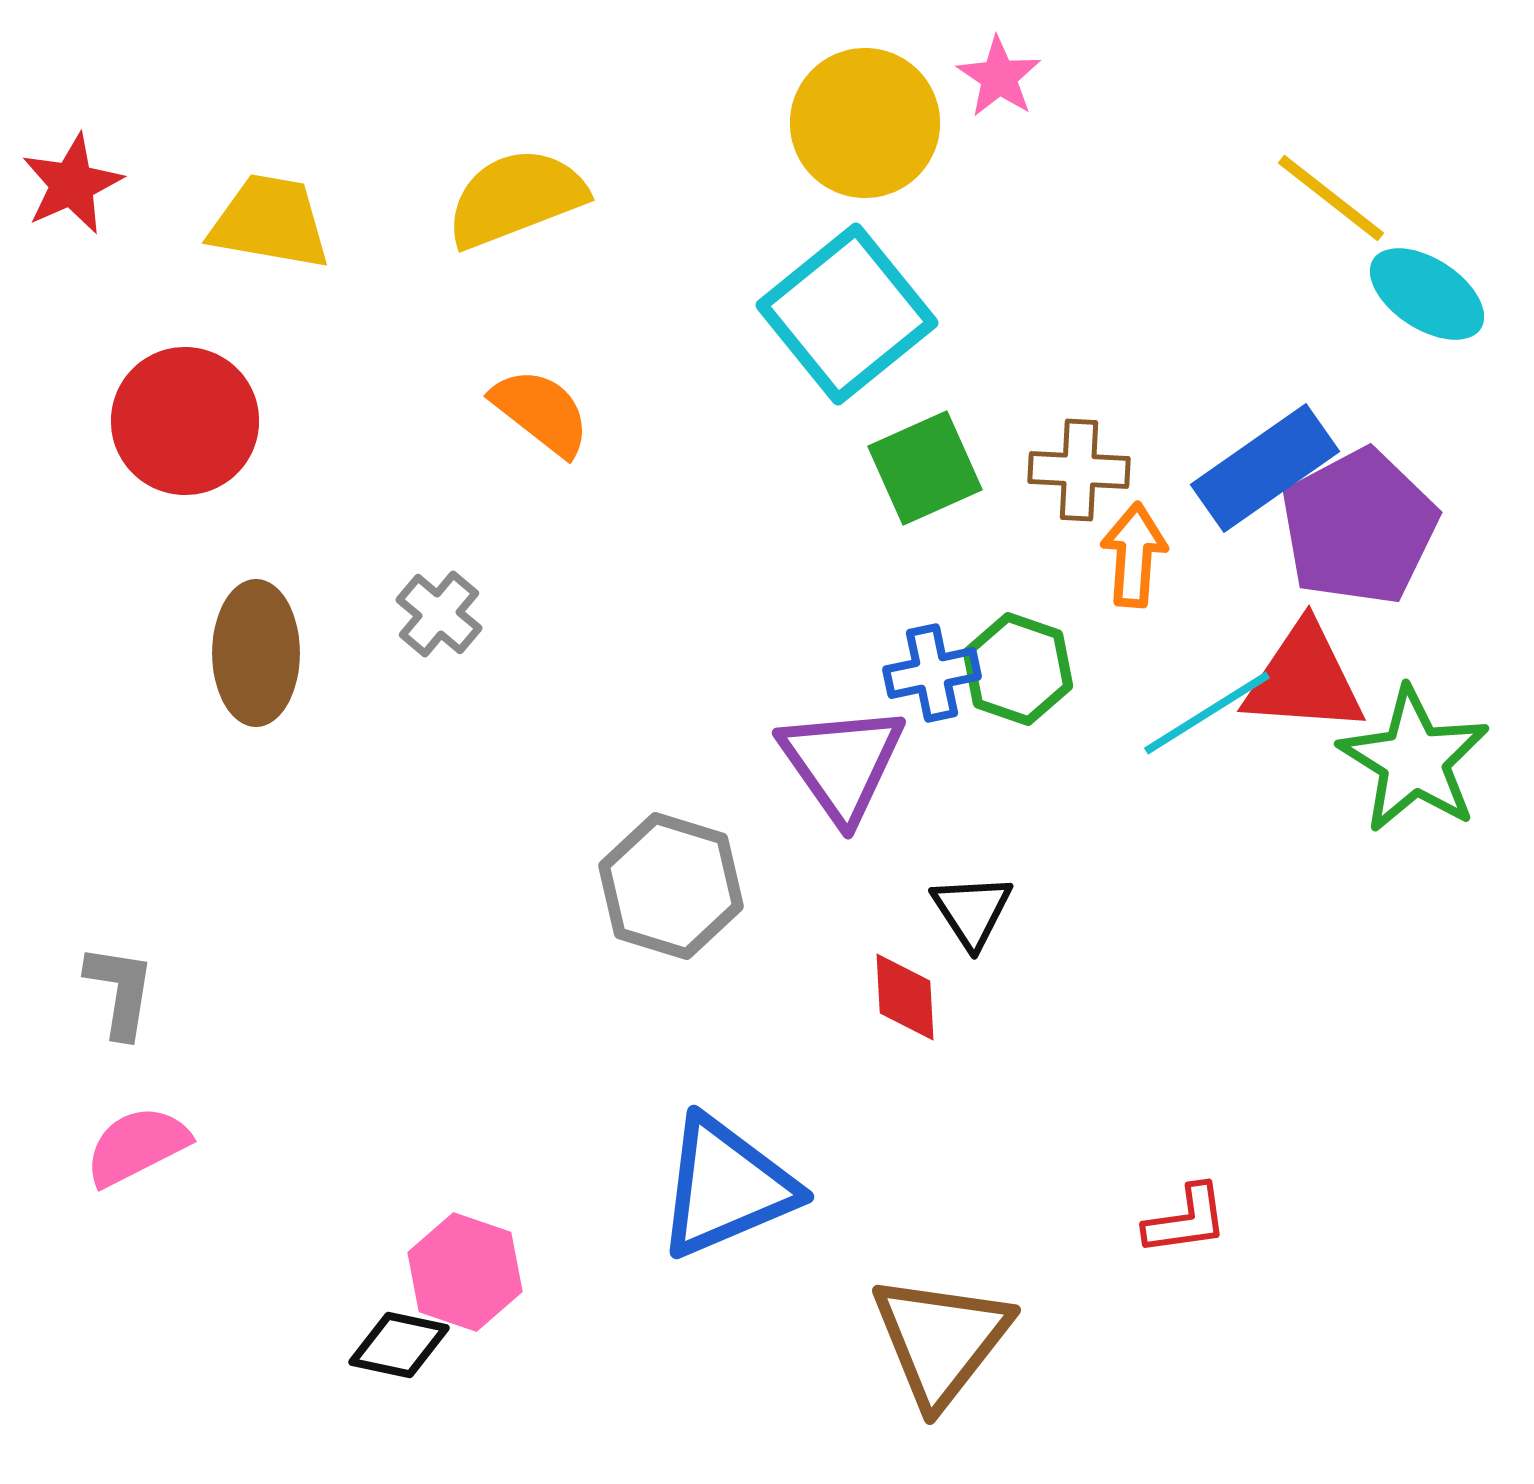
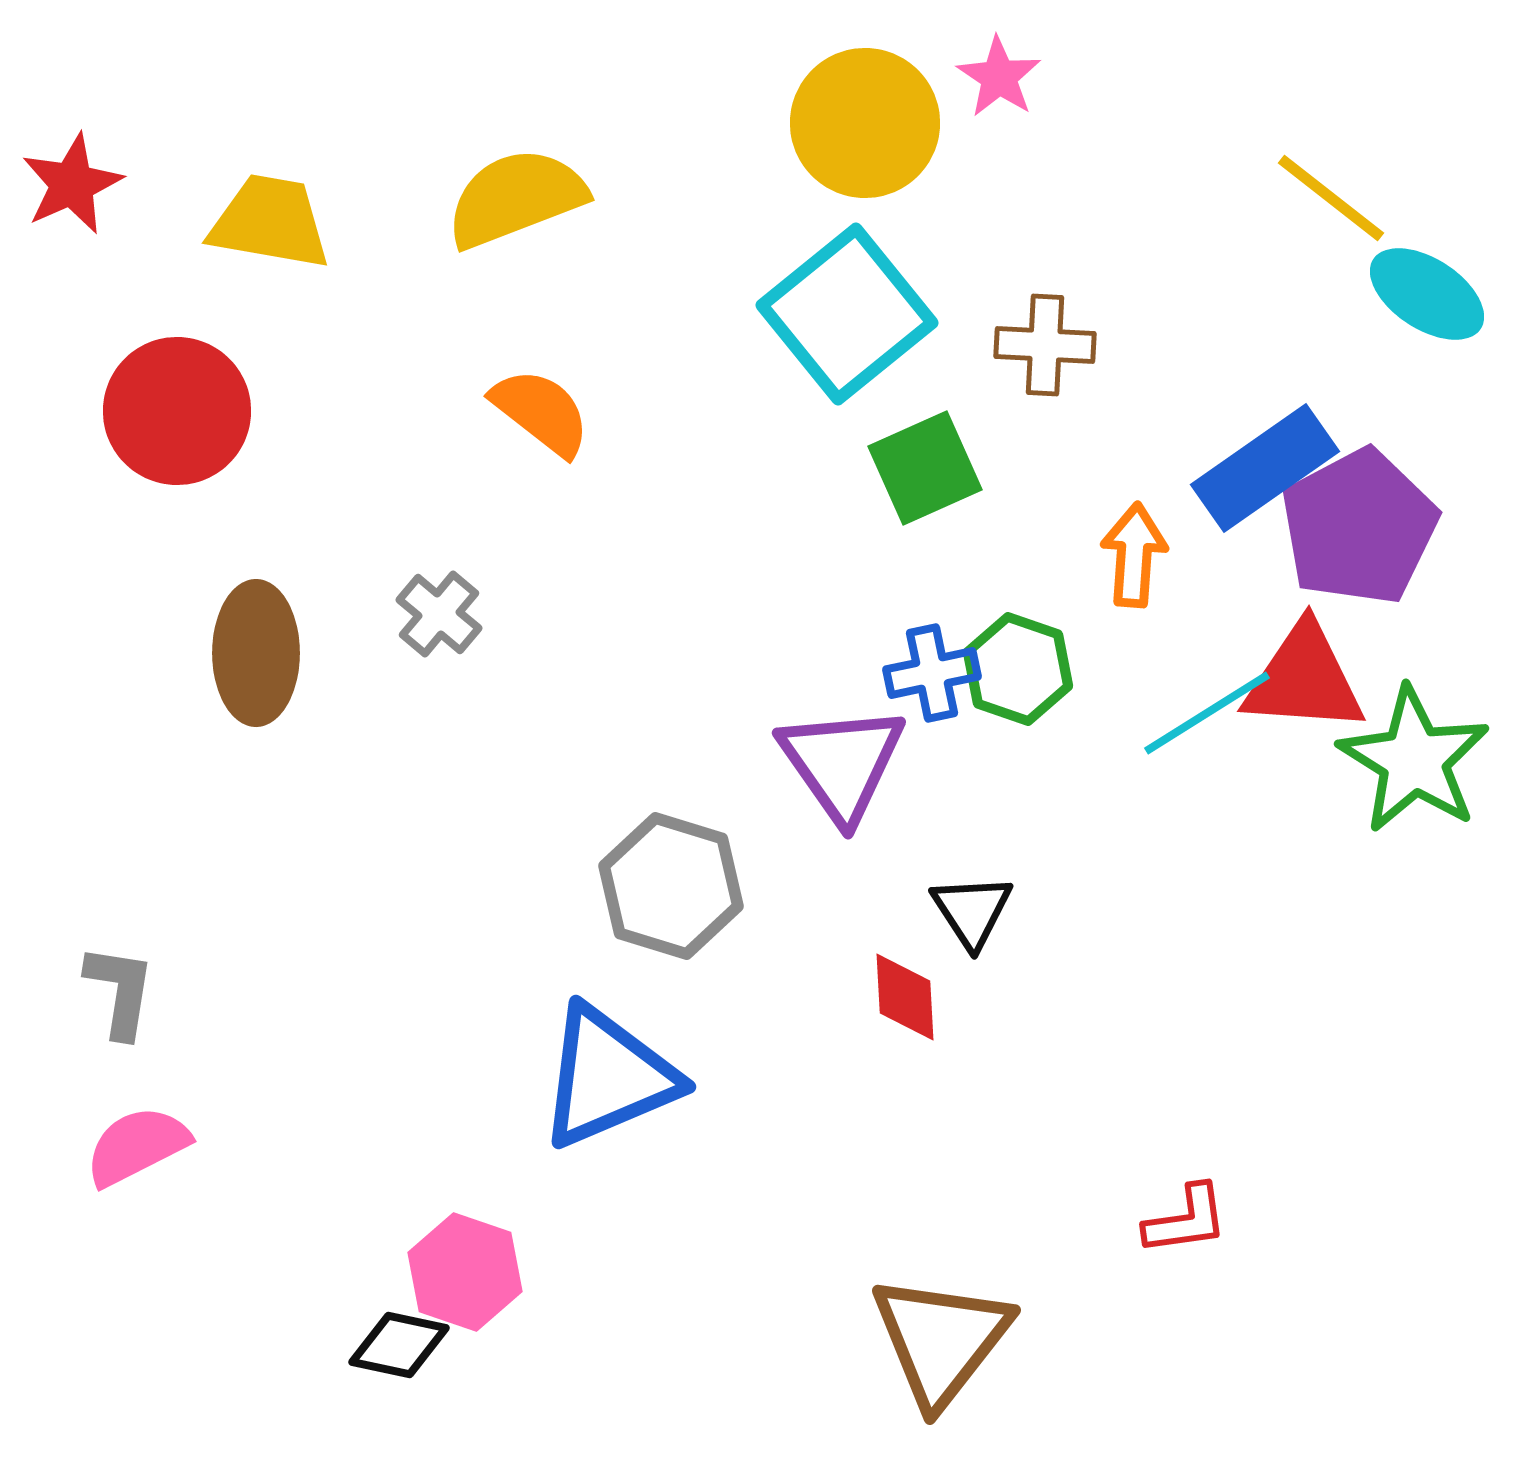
red circle: moved 8 px left, 10 px up
brown cross: moved 34 px left, 125 px up
blue triangle: moved 118 px left, 110 px up
